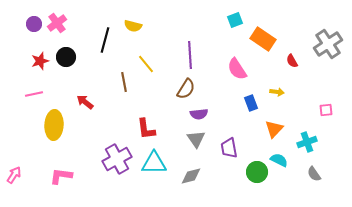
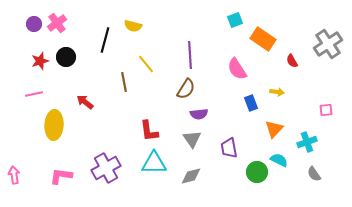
red L-shape: moved 3 px right, 2 px down
gray triangle: moved 4 px left
purple cross: moved 11 px left, 9 px down
pink arrow: rotated 42 degrees counterclockwise
